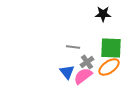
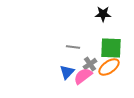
gray cross: moved 3 px right, 2 px down
blue triangle: rotated 21 degrees clockwise
